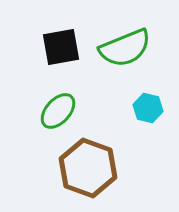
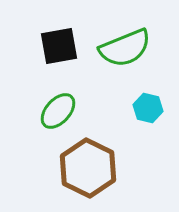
black square: moved 2 px left, 1 px up
brown hexagon: rotated 6 degrees clockwise
